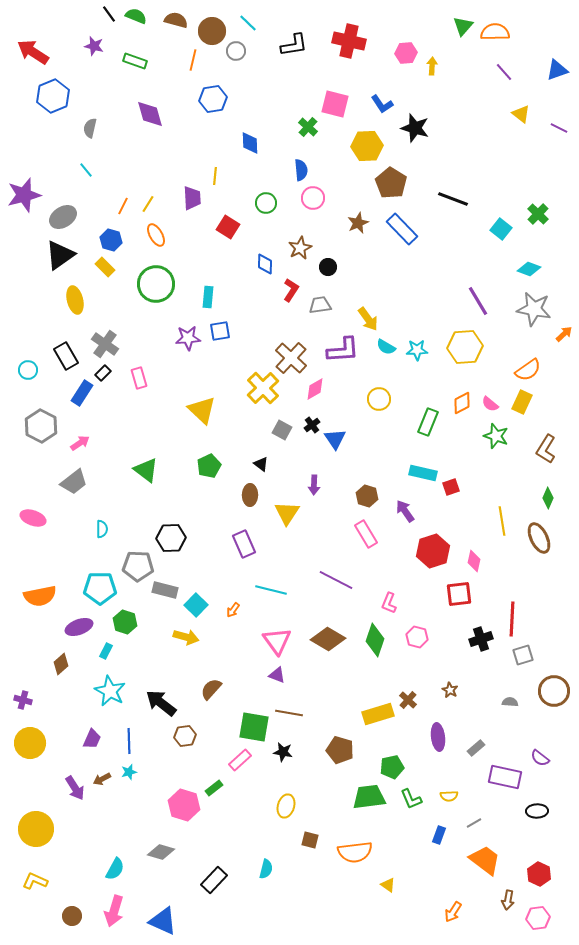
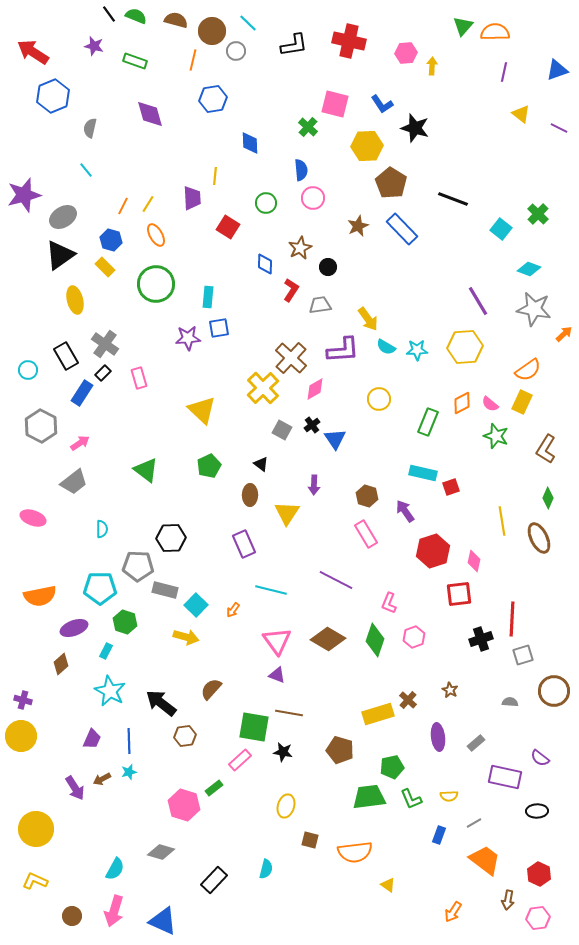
purple line at (504, 72): rotated 54 degrees clockwise
brown star at (358, 223): moved 3 px down
blue square at (220, 331): moved 1 px left, 3 px up
purple ellipse at (79, 627): moved 5 px left, 1 px down
pink hexagon at (417, 637): moved 3 px left; rotated 25 degrees clockwise
yellow circle at (30, 743): moved 9 px left, 7 px up
gray rectangle at (476, 748): moved 5 px up
